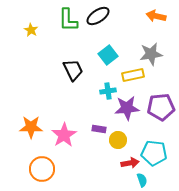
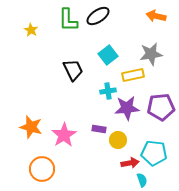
orange star: rotated 15 degrees clockwise
